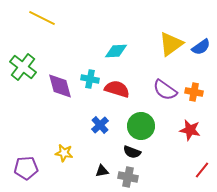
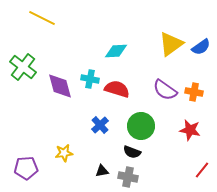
yellow star: rotated 18 degrees counterclockwise
